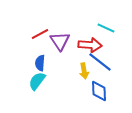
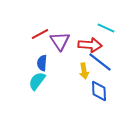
blue semicircle: moved 2 px right
